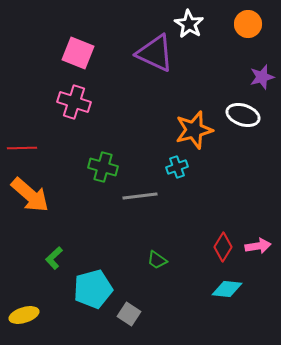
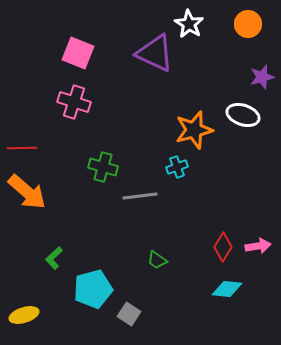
orange arrow: moved 3 px left, 3 px up
